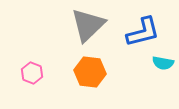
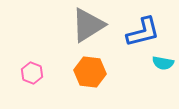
gray triangle: rotated 12 degrees clockwise
